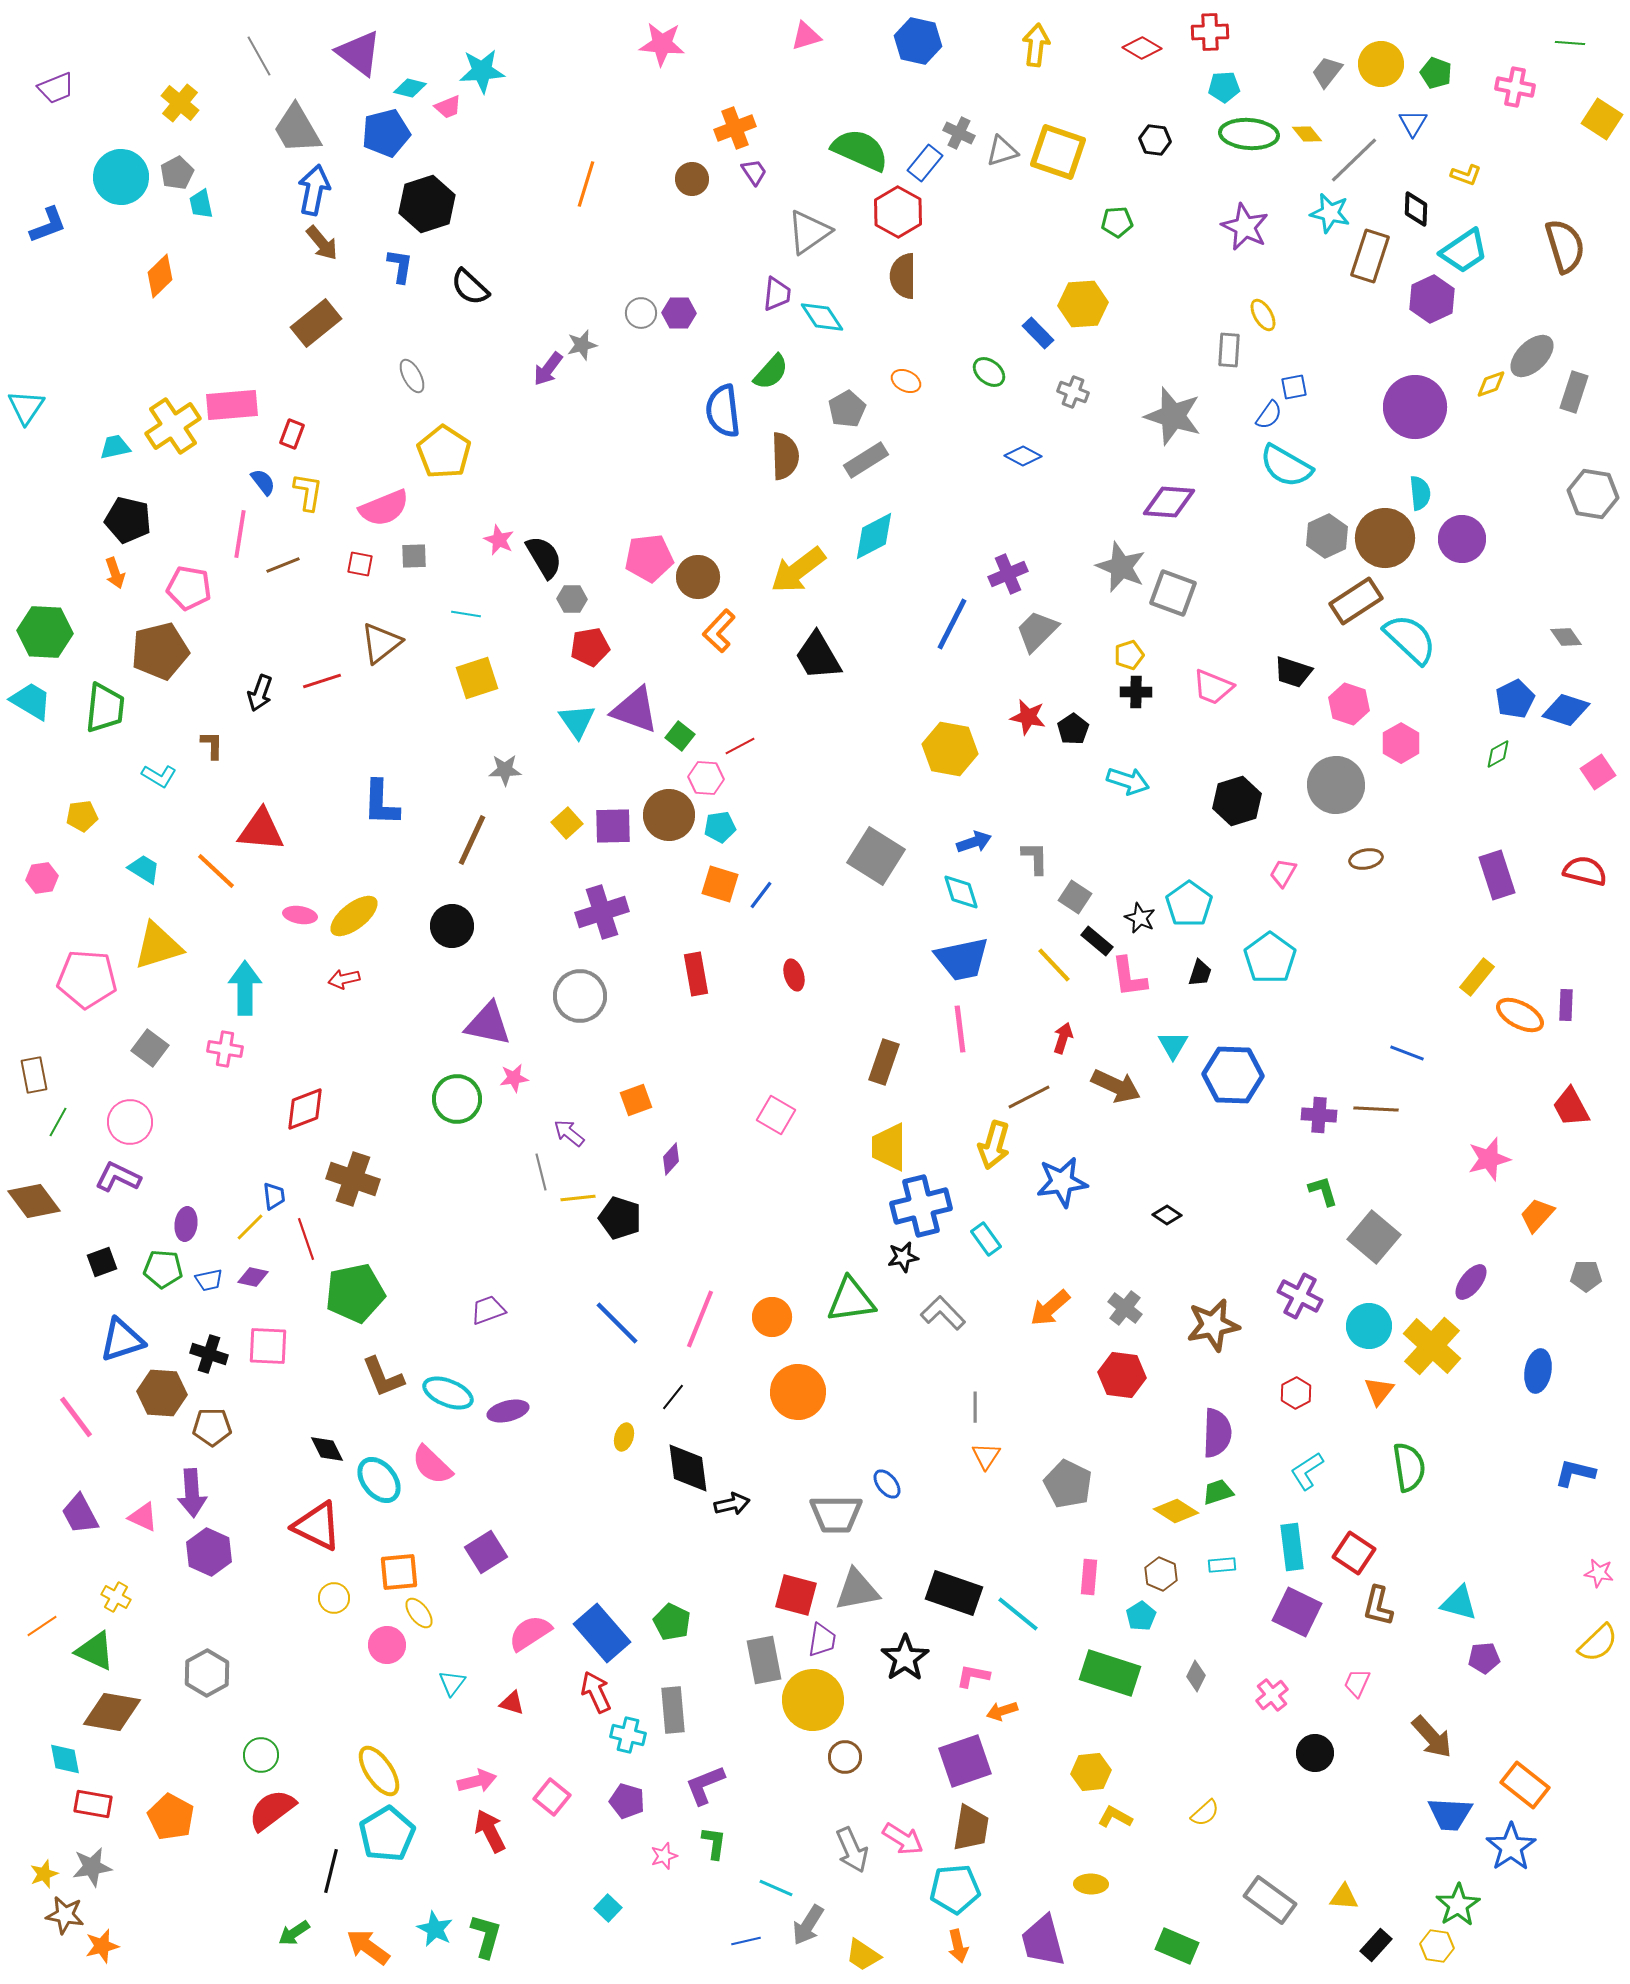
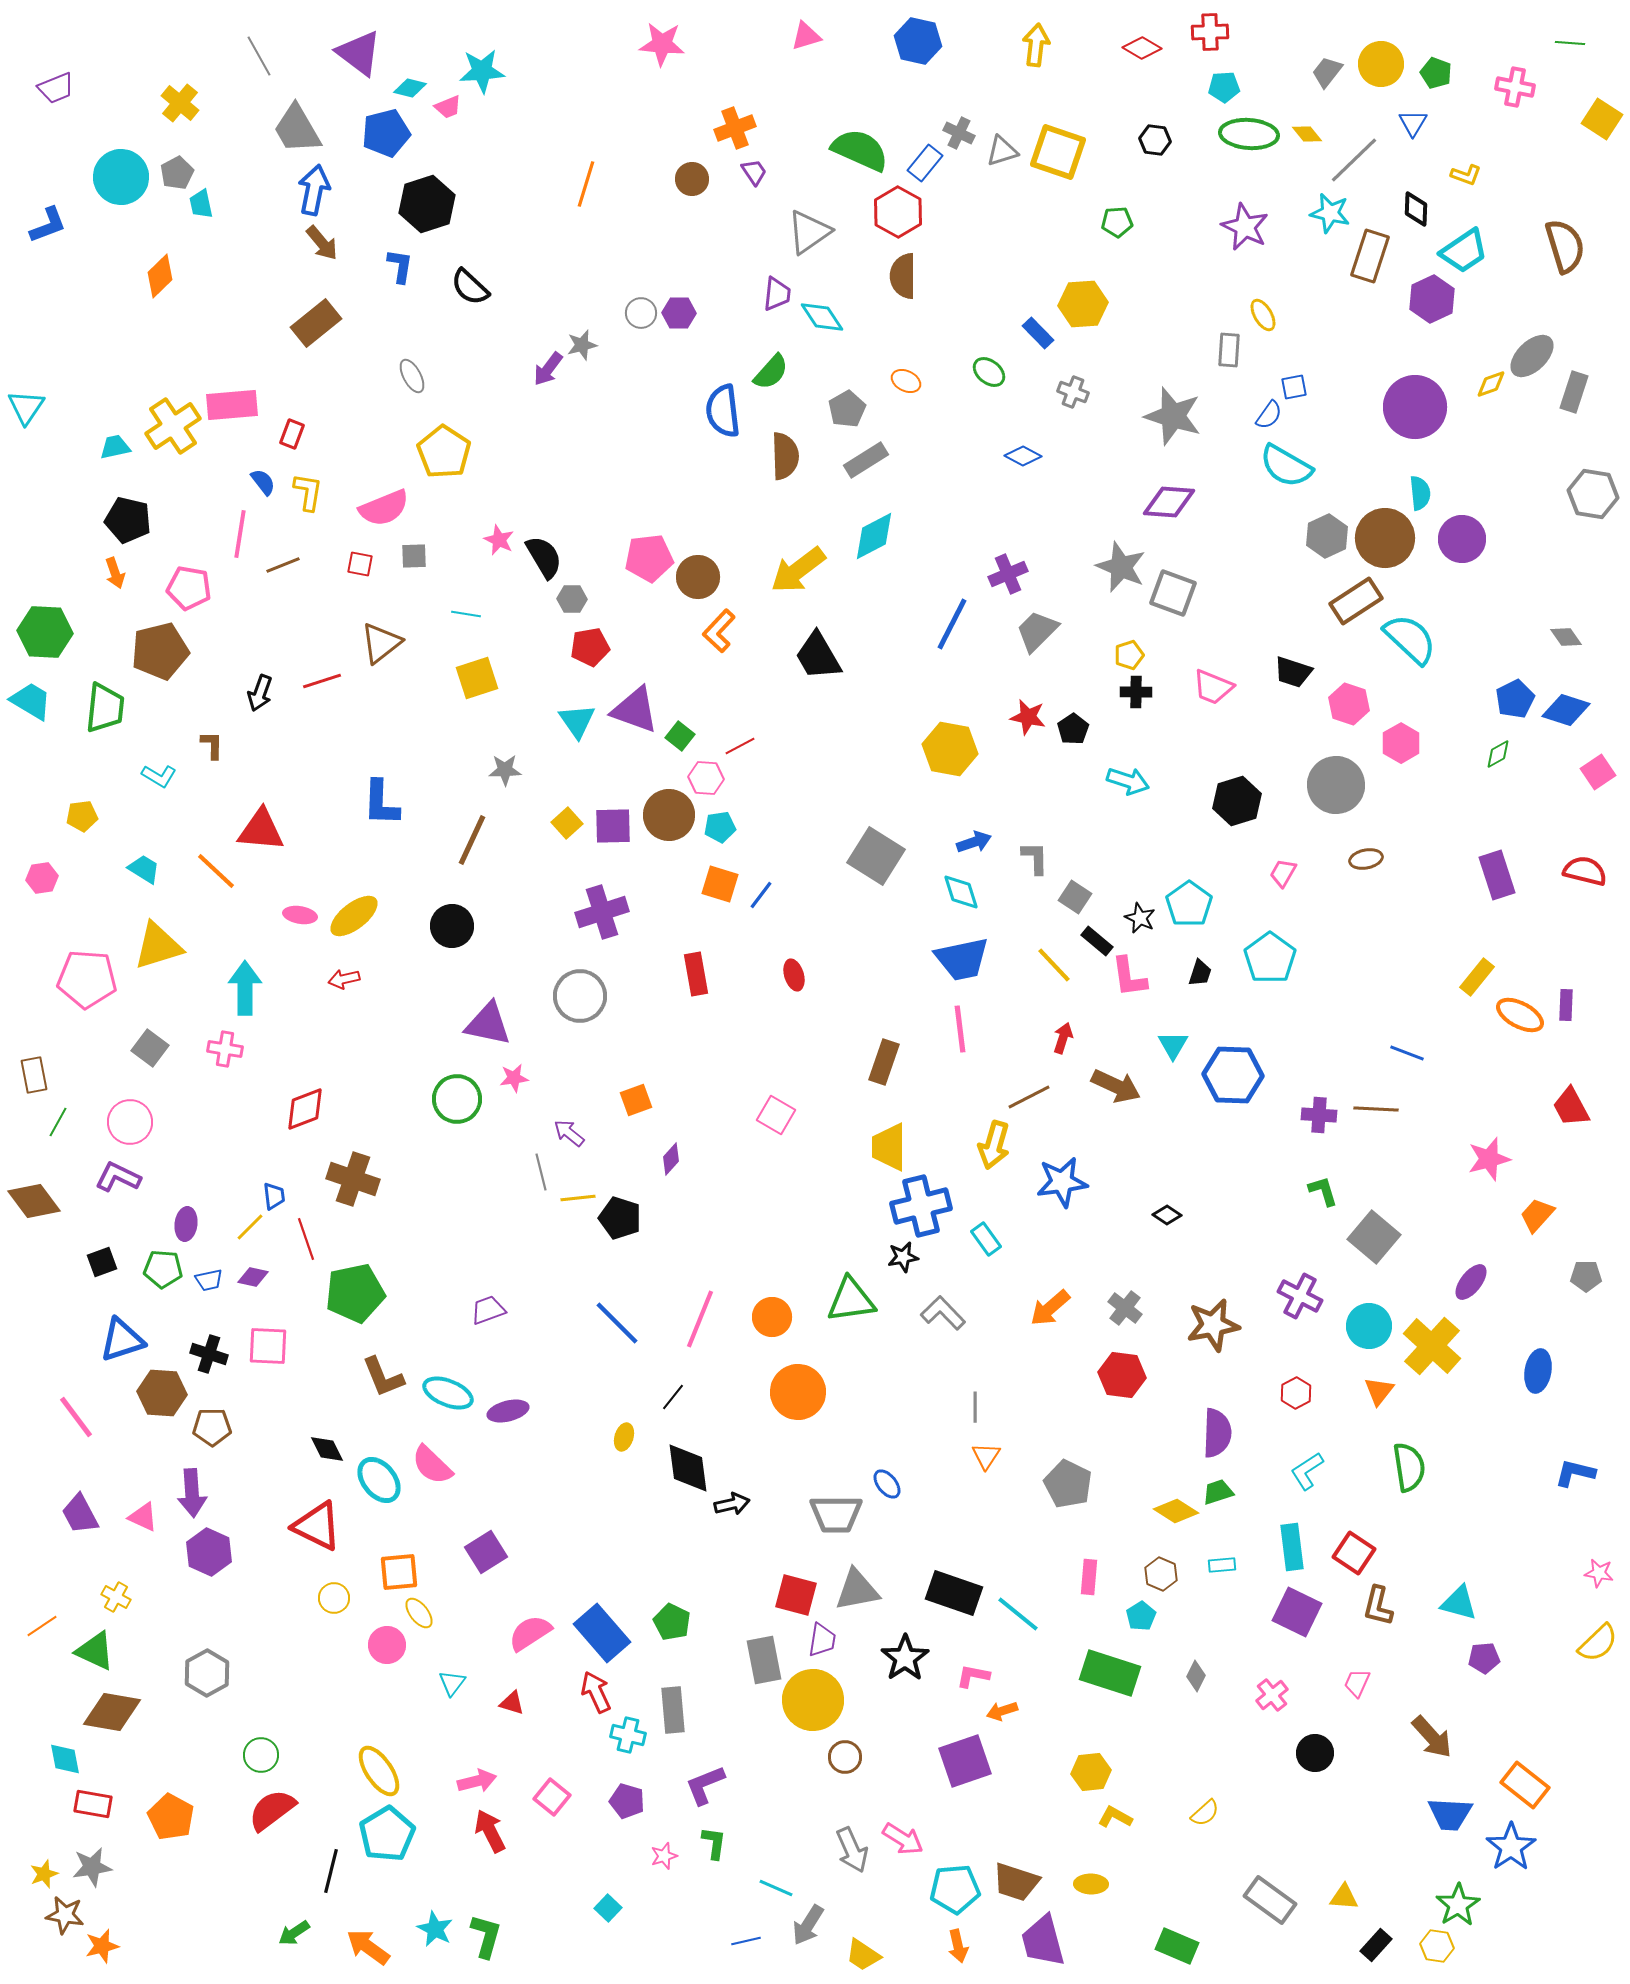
brown trapezoid at (971, 1828): moved 45 px right, 54 px down; rotated 99 degrees clockwise
